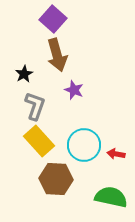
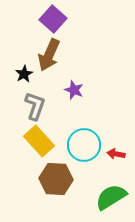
brown arrow: moved 8 px left; rotated 40 degrees clockwise
green semicircle: rotated 44 degrees counterclockwise
